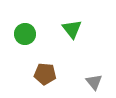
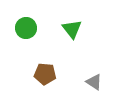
green circle: moved 1 px right, 6 px up
gray triangle: rotated 18 degrees counterclockwise
